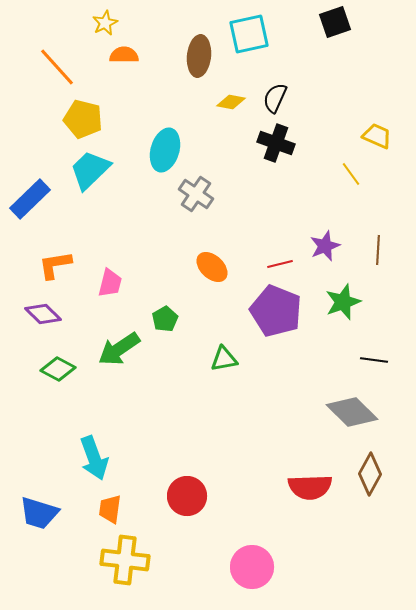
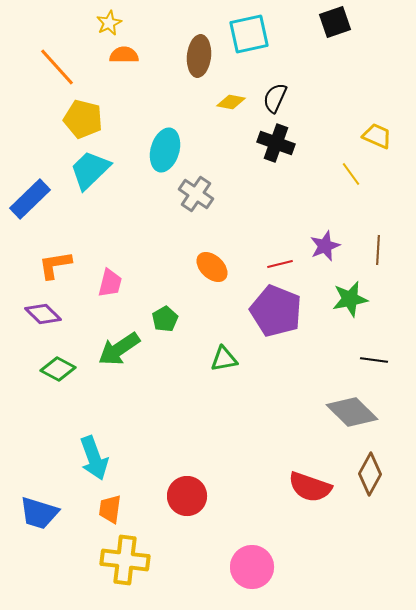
yellow star: moved 4 px right
green star: moved 7 px right, 3 px up; rotated 9 degrees clockwise
red semicircle: rotated 21 degrees clockwise
